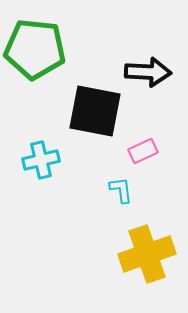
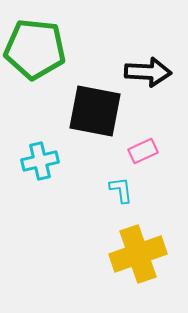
cyan cross: moved 1 px left, 1 px down
yellow cross: moved 9 px left
